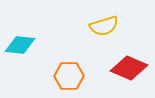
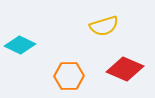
cyan diamond: rotated 20 degrees clockwise
red diamond: moved 4 px left, 1 px down
